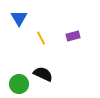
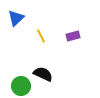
blue triangle: moved 3 px left; rotated 18 degrees clockwise
yellow line: moved 2 px up
green circle: moved 2 px right, 2 px down
